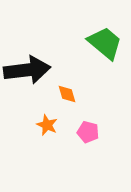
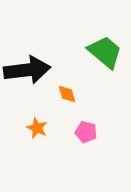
green trapezoid: moved 9 px down
orange star: moved 10 px left, 3 px down
pink pentagon: moved 2 px left
